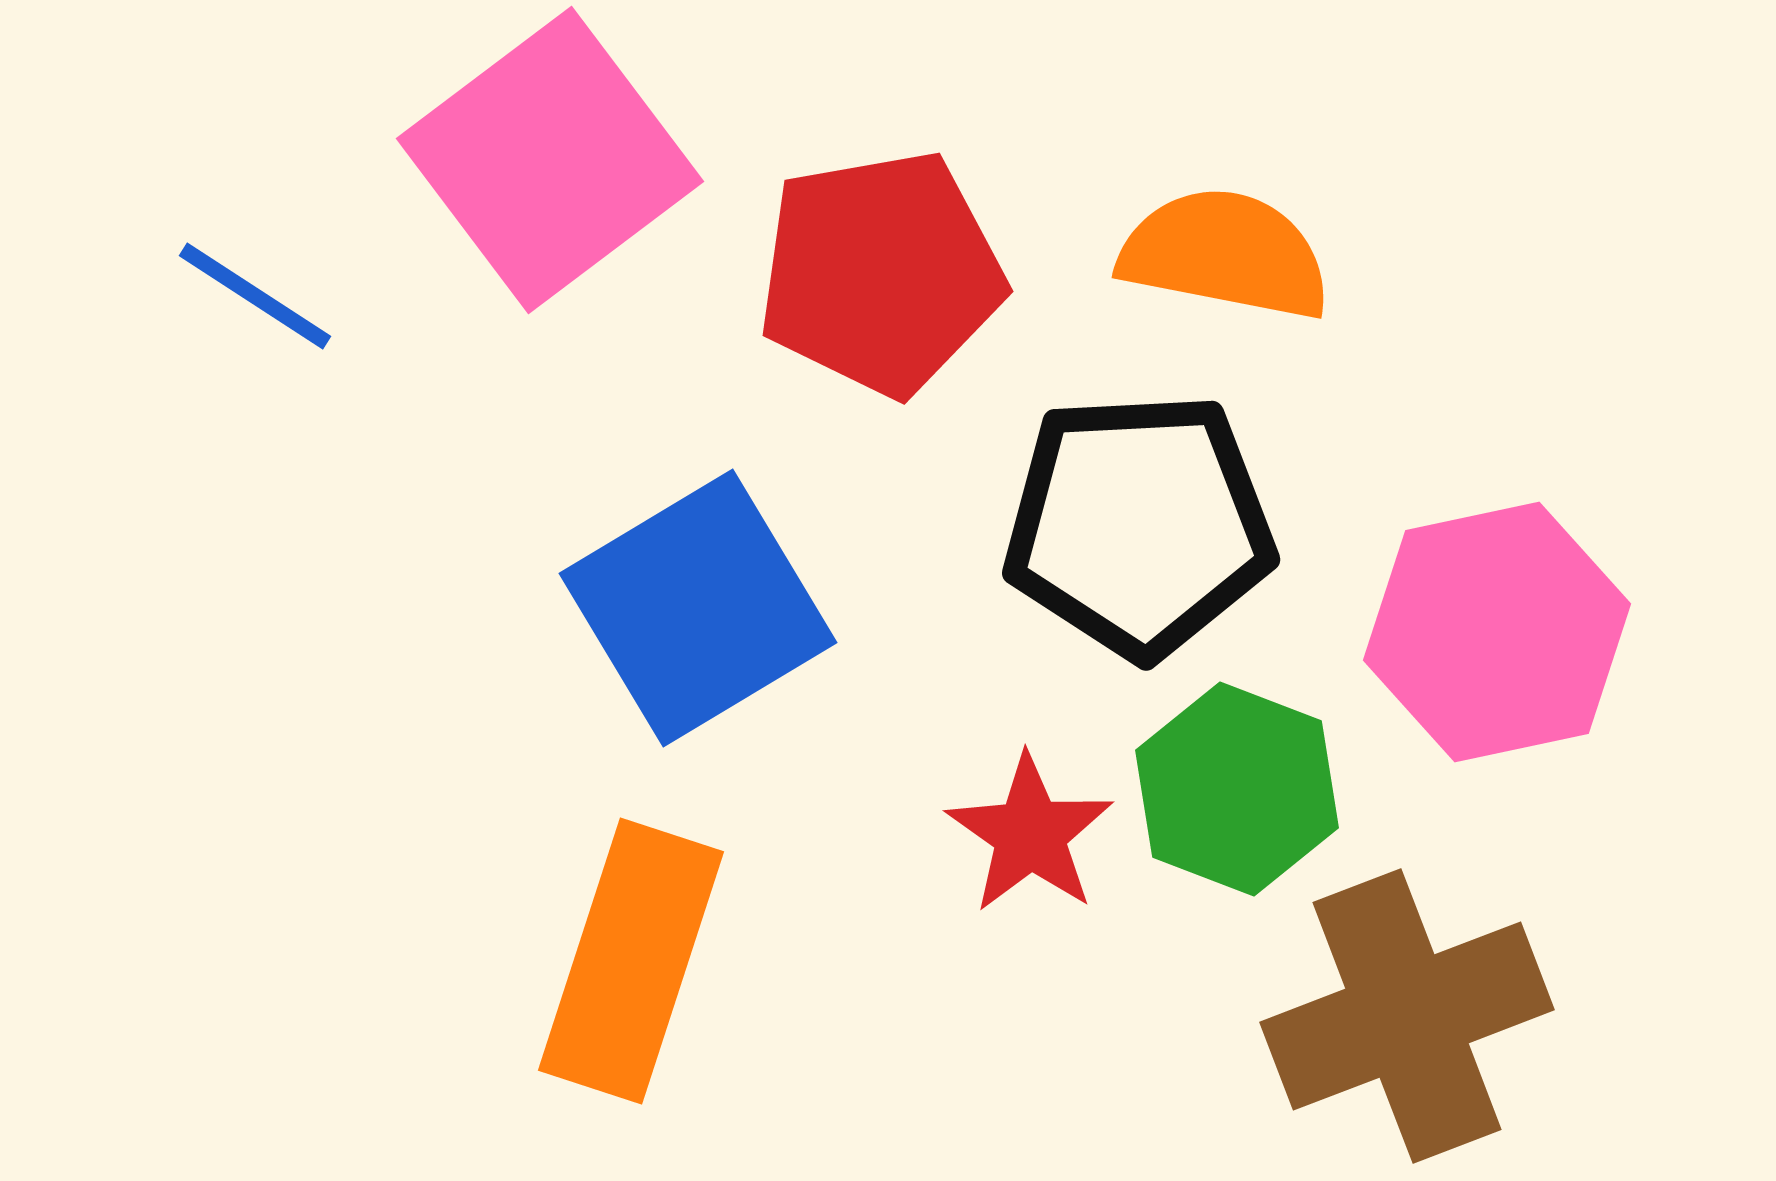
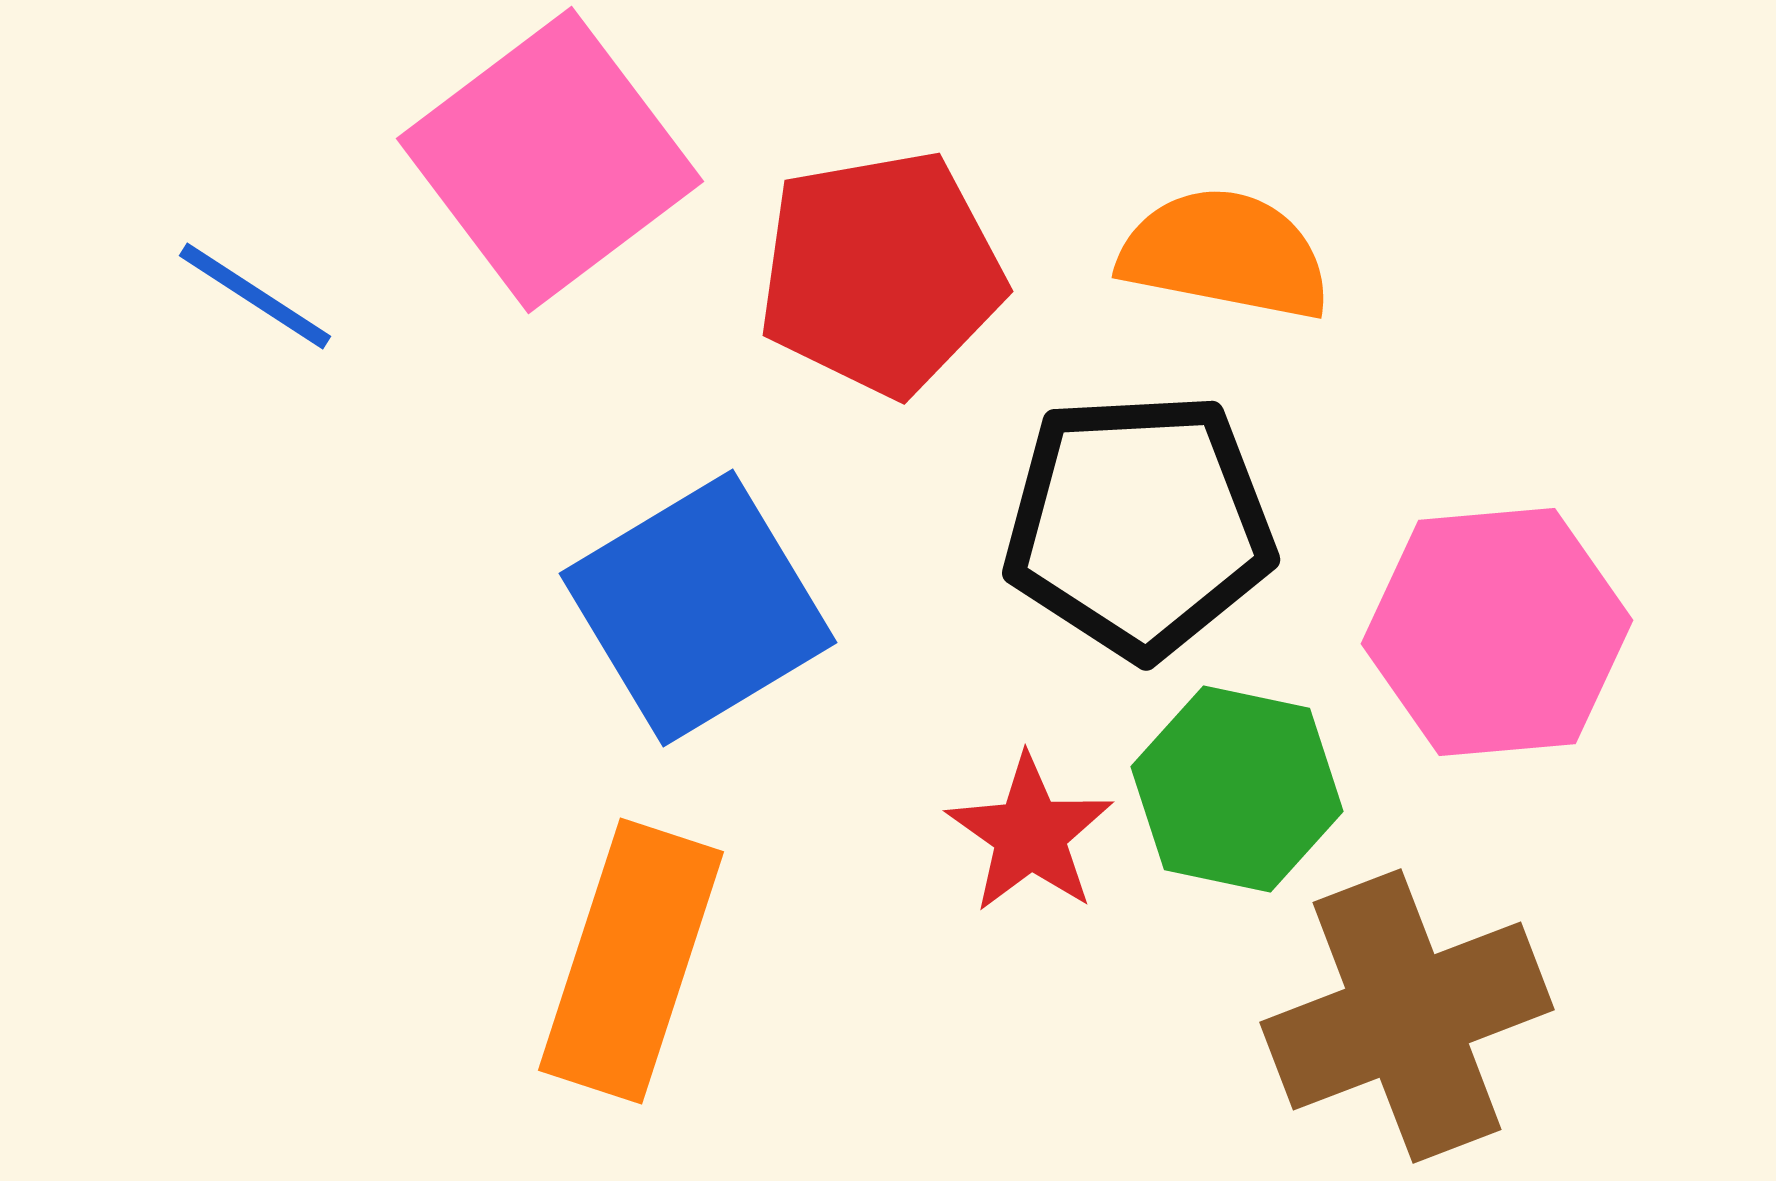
pink hexagon: rotated 7 degrees clockwise
green hexagon: rotated 9 degrees counterclockwise
